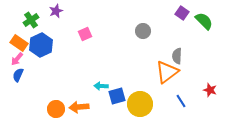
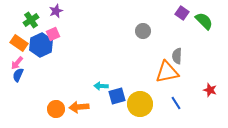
pink square: moved 32 px left
pink arrow: moved 4 px down
orange triangle: rotated 25 degrees clockwise
blue line: moved 5 px left, 2 px down
